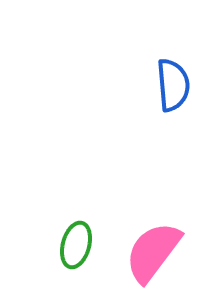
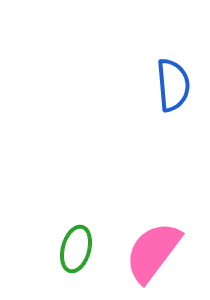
green ellipse: moved 4 px down
